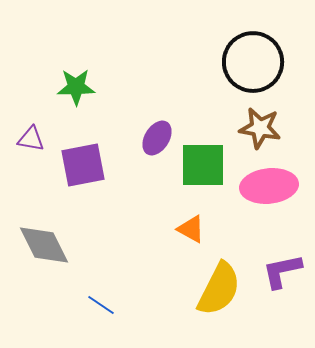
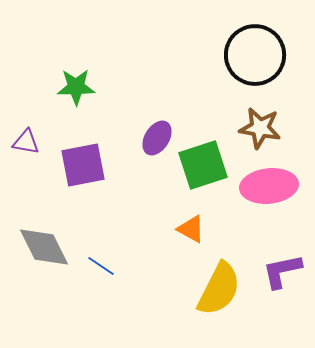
black circle: moved 2 px right, 7 px up
purple triangle: moved 5 px left, 3 px down
green square: rotated 18 degrees counterclockwise
gray diamond: moved 2 px down
blue line: moved 39 px up
